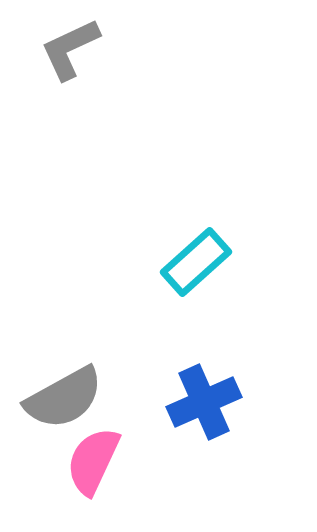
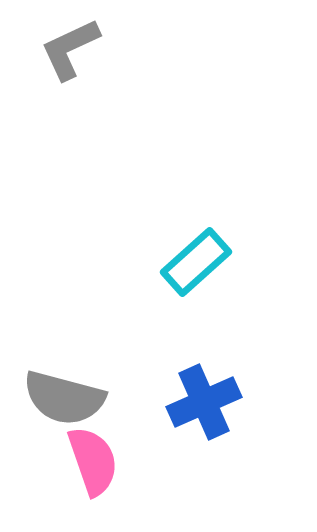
gray semicircle: rotated 44 degrees clockwise
pink semicircle: rotated 136 degrees clockwise
